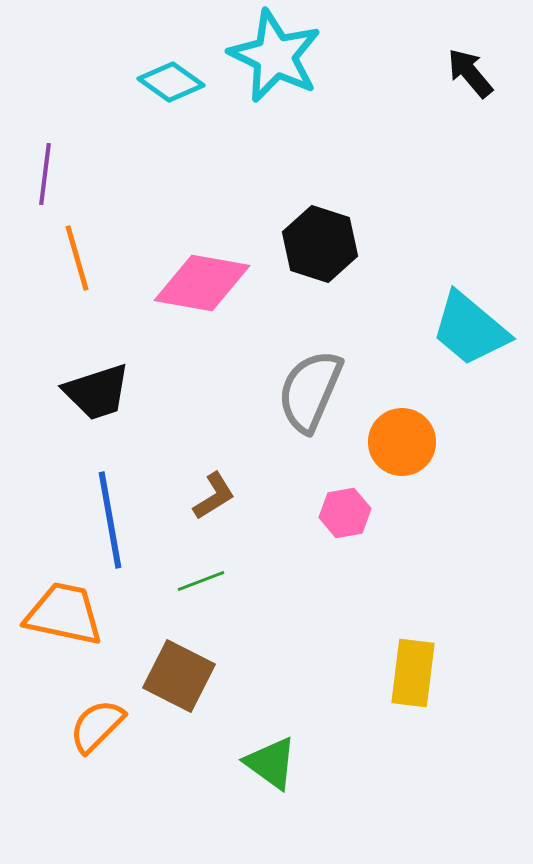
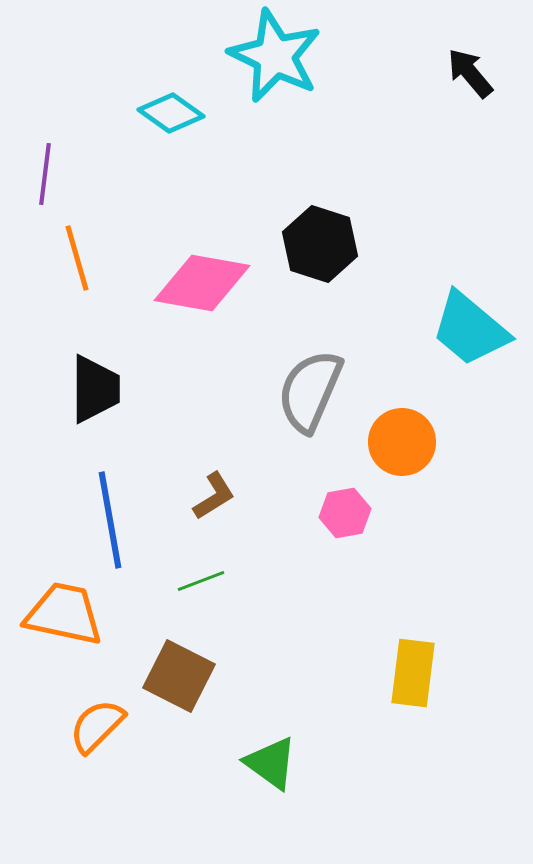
cyan diamond: moved 31 px down
black trapezoid: moved 2 px left, 3 px up; rotated 72 degrees counterclockwise
